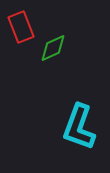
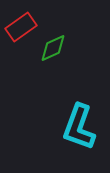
red rectangle: rotated 76 degrees clockwise
